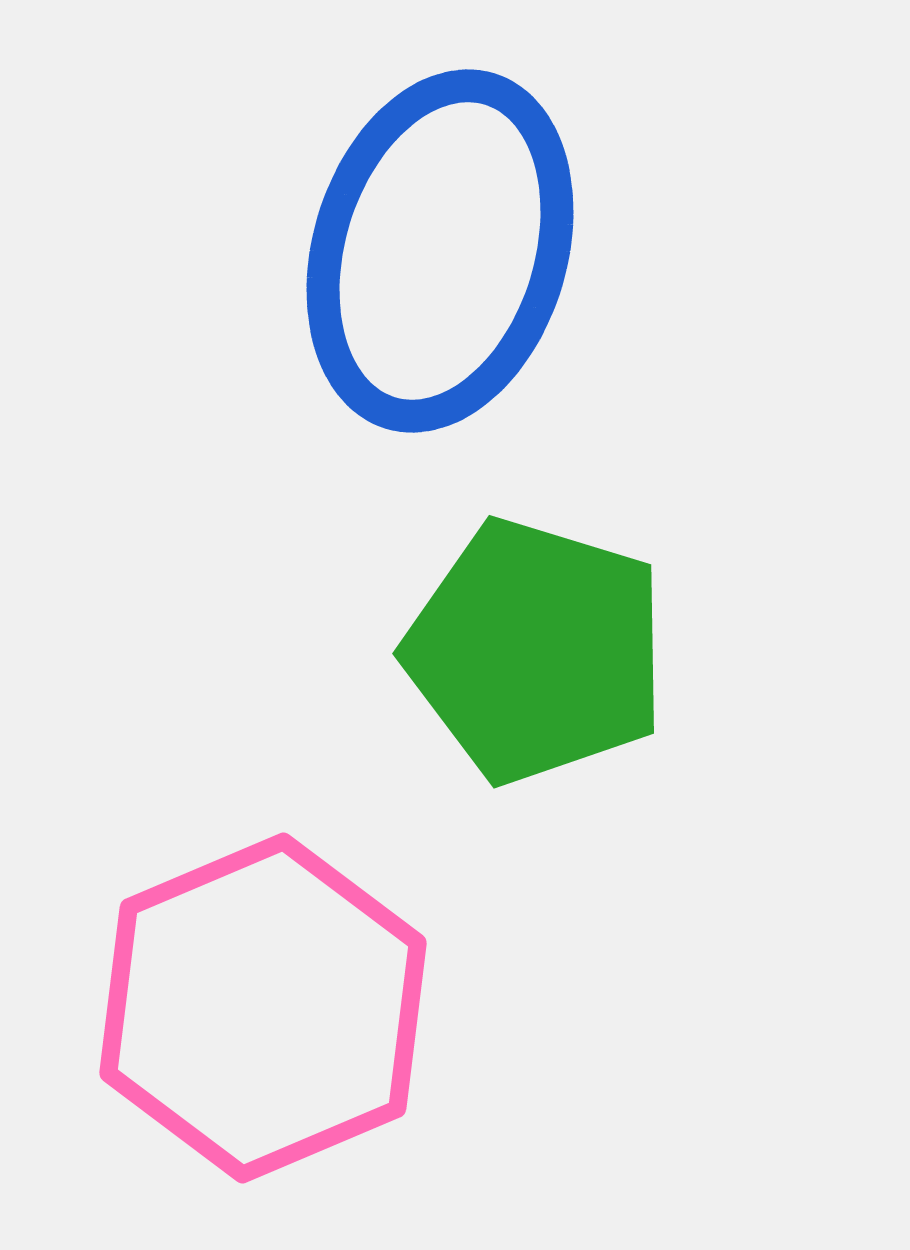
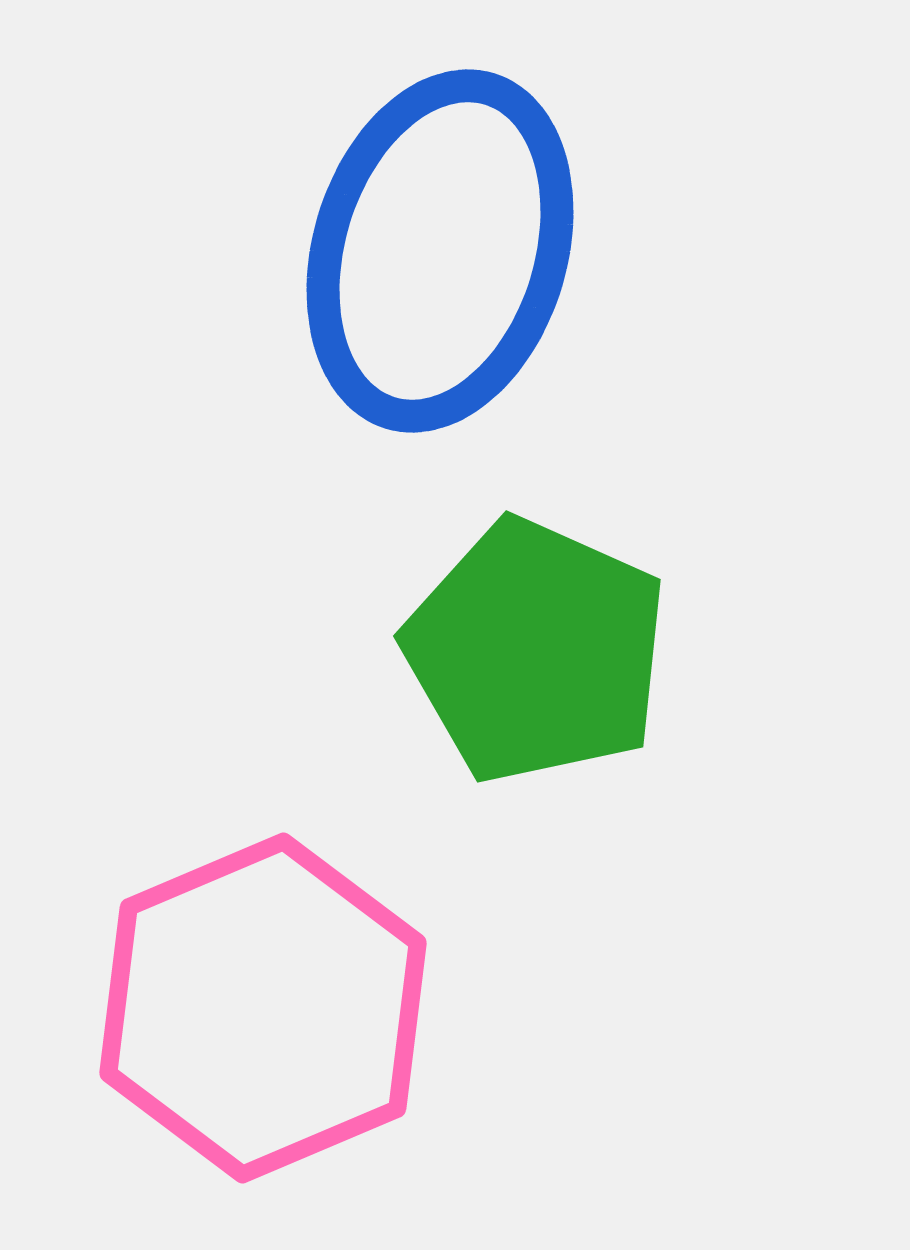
green pentagon: rotated 7 degrees clockwise
